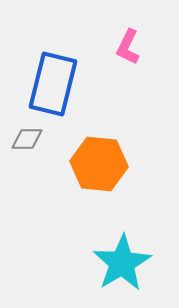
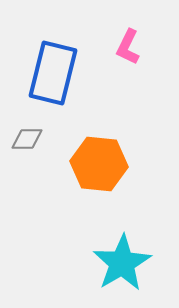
blue rectangle: moved 11 px up
